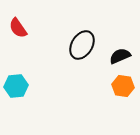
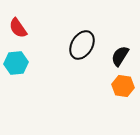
black semicircle: rotated 35 degrees counterclockwise
cyan hexagon: moved 23 px up
